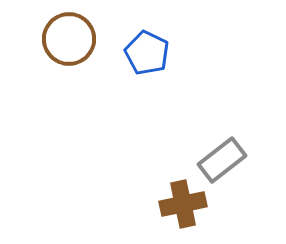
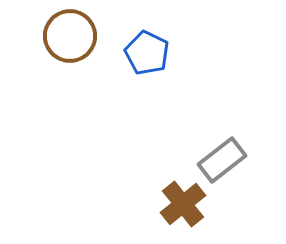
brown circle: moved 1 px right, 3 px up
brown cross: rotated 27 degrees counterclockwise
